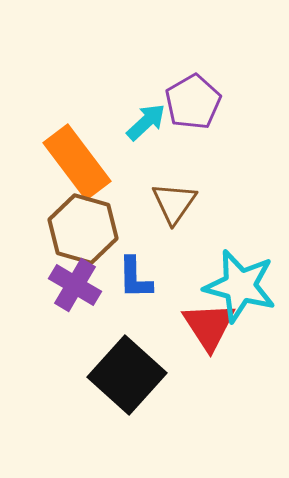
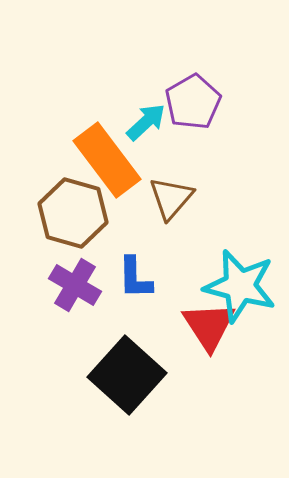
orange rectangle: moved 30 px right, 2 px up
brown triangle: moved 3 px left, 5 px up; rotated 6 degrees clockwise
brown hexagon: moved 10 px left, 16 px up
